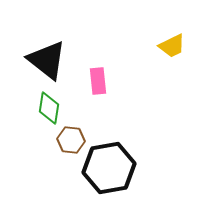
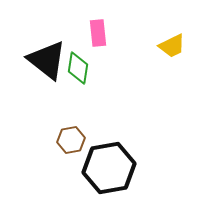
pink rectangle: moved 48 px up
green diamond: moved 29 px right, 40 px up
brown hexagon: rotated 16 degrees counterclockwise
